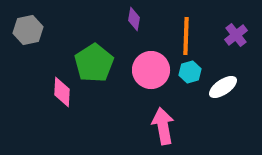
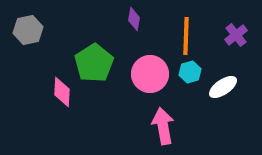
pink circle: moved 1 px left, 4 px down
